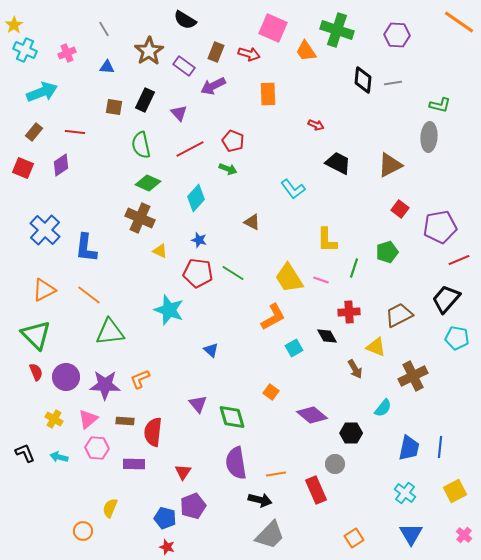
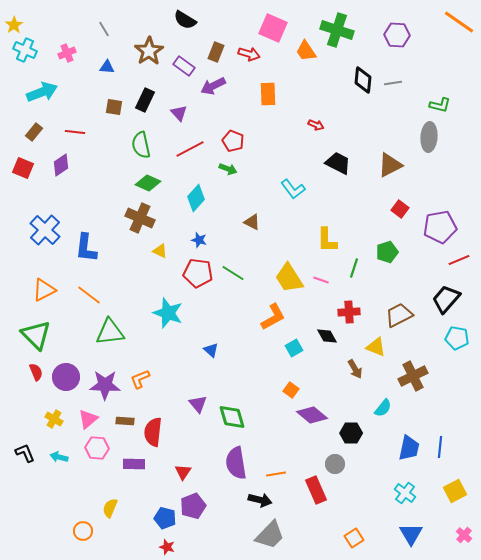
cyan star at (169, 310): moved 1 px left, 3 px down
orange square at (271, 392): moved 20 px right, 2 px up
